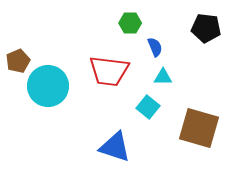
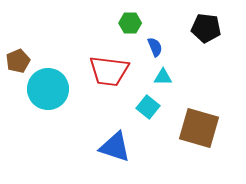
cyan circle: moved 3 px down
